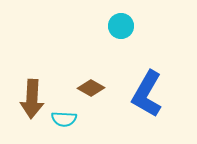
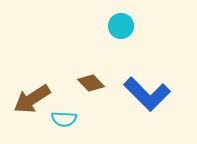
brown diamond: moved 5 px up; rotated 16 degrees clockwise
blue L-shape: rotated 75 degrees counterclockwise
brown arrow: rotated 54 degrees clockwise
